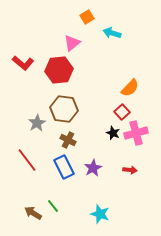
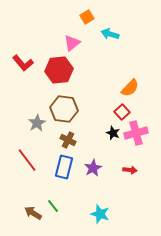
cyan arrow: moved 2 px left, 1 px down
red L-shape: rotated 10 degrees clockwise
blue rectangle: rotated 40 degrees clockwise
